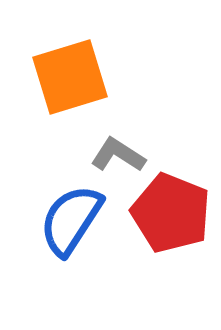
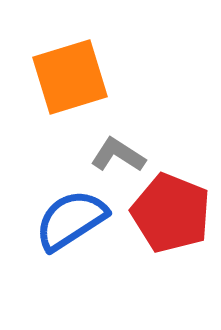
blue semicircle: rotated 24 degrees clockwise
